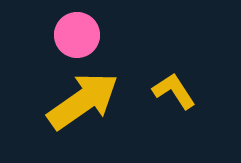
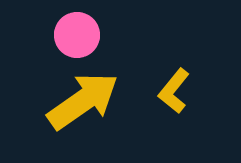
yellow L-shape: rotated 108 degrees counterclockwise
